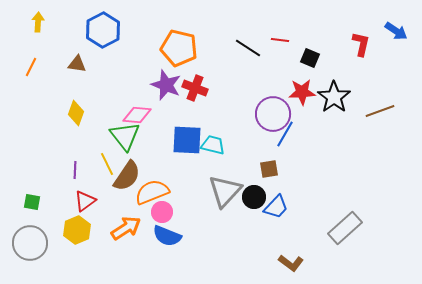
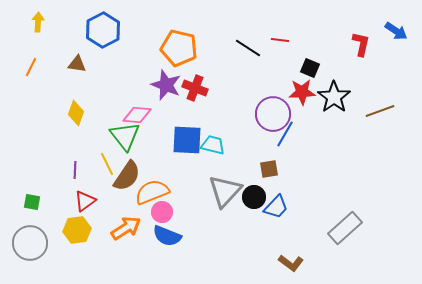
black square: moved 10 px down
yellow hexagon: rotated 16 degrees clockwise
